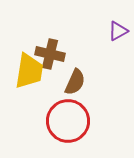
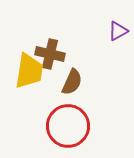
brown semicircle: moved 3 px left
red circle: moved 5 px down
